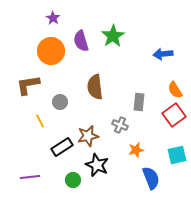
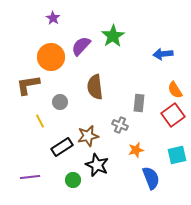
purple semicircle: moved 5 px down; rotated 60 degrees clockwise
orange circle: moved 6 px down
gray rectangle: moved 1 px down
red square: moved 1 px left
